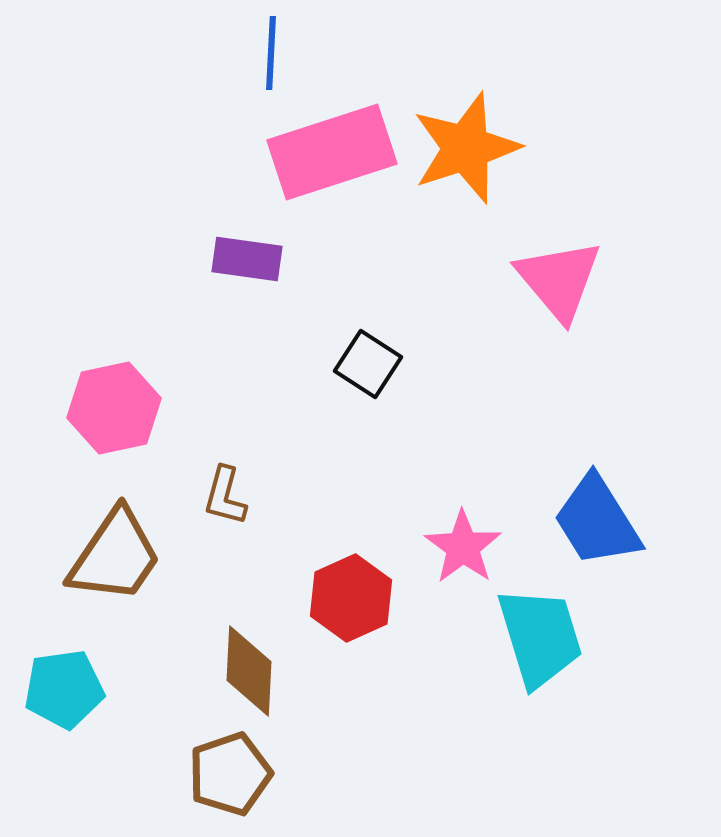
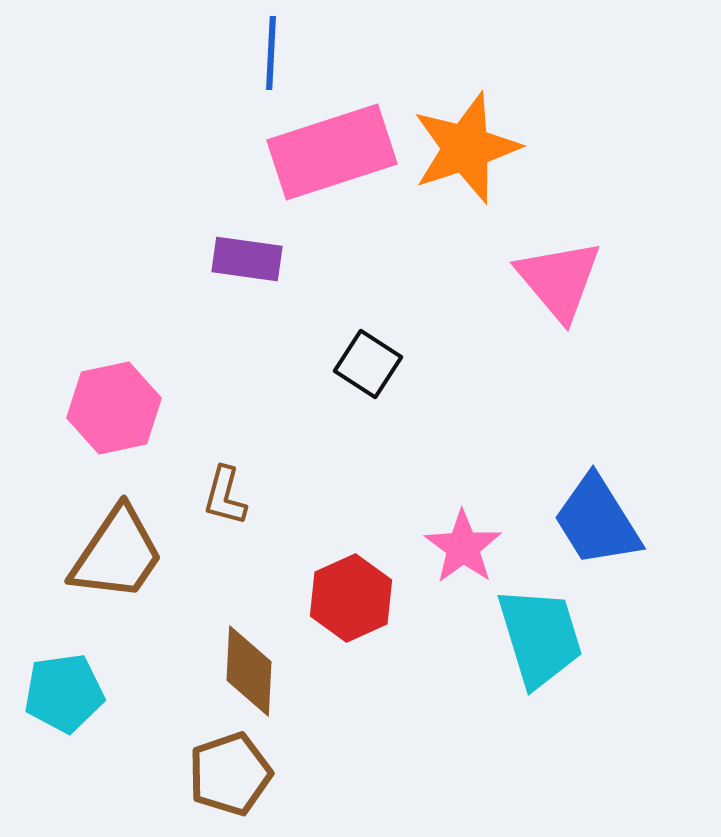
brown trapezoid: moved 2 px right, 2 px up
cyan pentagon: moved 4 px down
